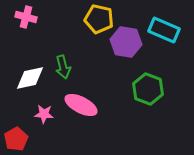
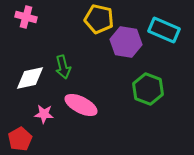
red pentagon: moved 4 px right
